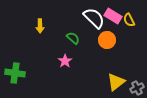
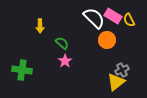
green semicircle: moved 11 px left, 5 px down
green cross: moved 7 px right, 3 px up
gray cross: moved 15 px left, 18 px up
